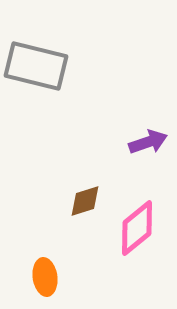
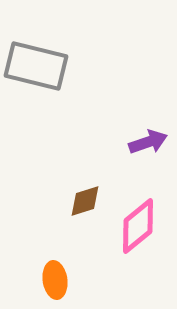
pink diamond: moved 1 px right, 2 px up
orange ellipse: moved 10 px right, 3 px down
